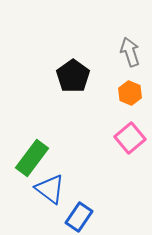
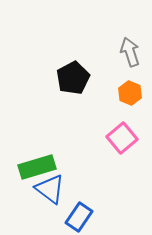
black pentagon: moved 2 px down; rotated 8 degrees clockwise
pink square: moved 8 px left
green rectangle: moved 5 px right, 9 px down; rotated 36 degrees clockwise
